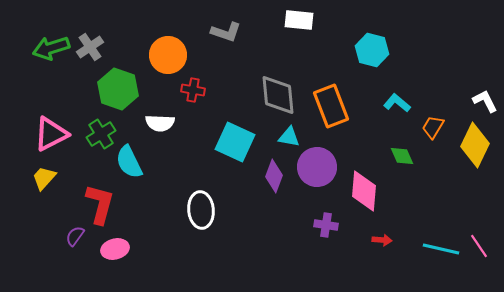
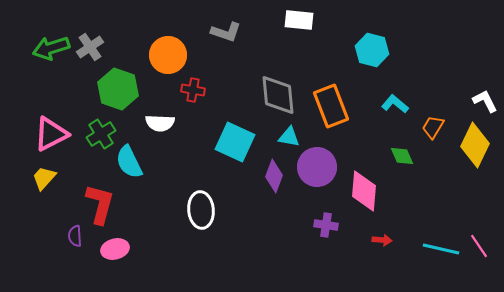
cyan L-shape: moved 2 px left, 1 px down
purple semicircle: rotated 40 degrees counterclockwise
